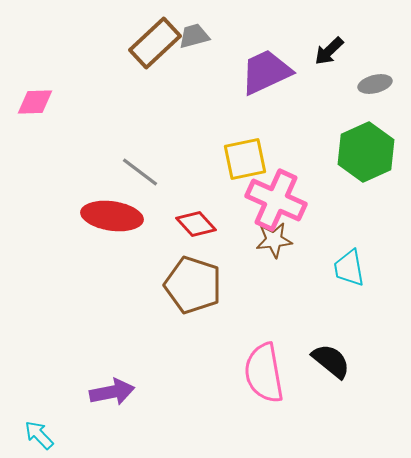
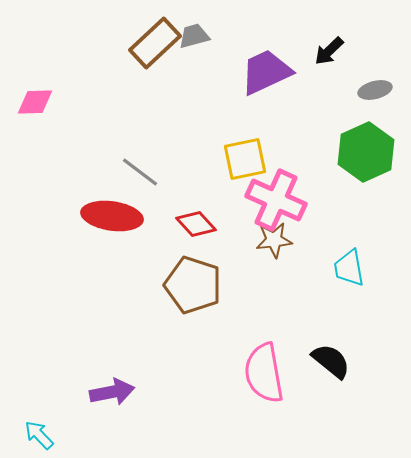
gray ellipse: moved 6 px down
